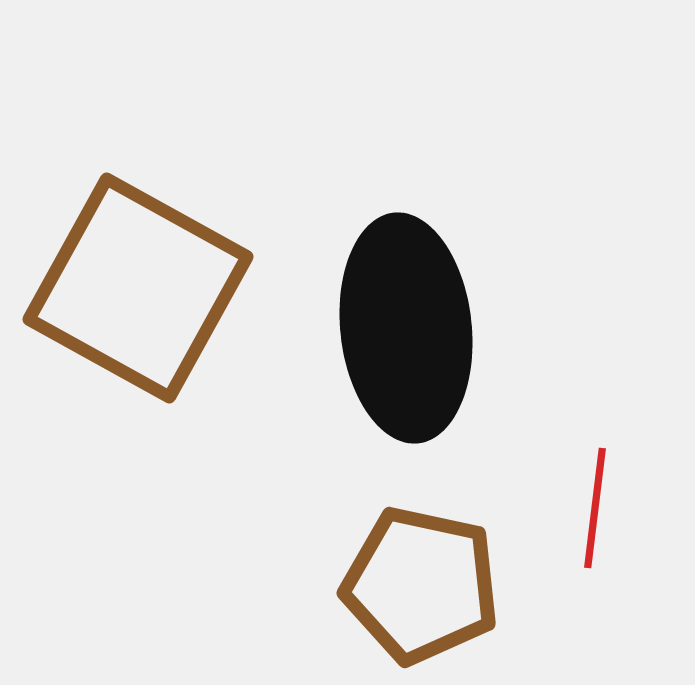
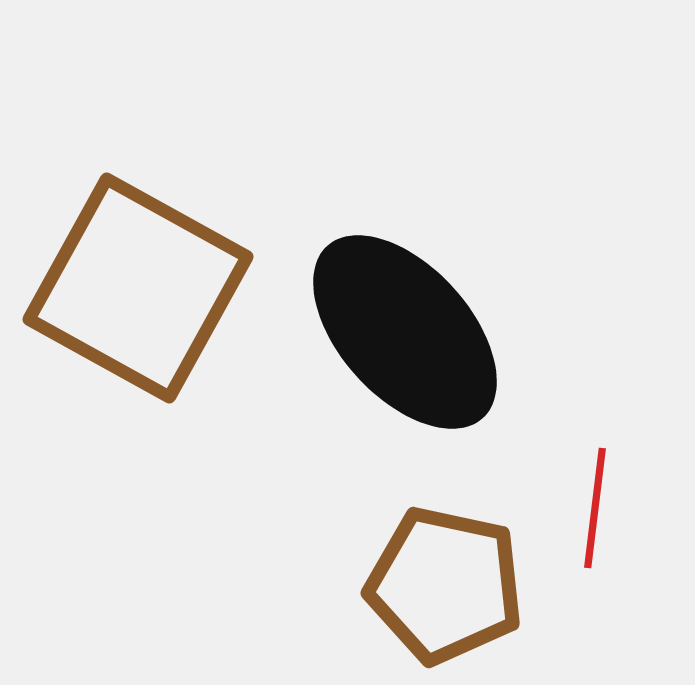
black ellipse: moved 1 px left, 4 px down; rotated 36 degrees counterclockwise
brown pentagon: moved 24 px right
